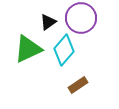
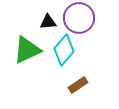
purple circle: moved 2 px left
black triangle: rotated 30 degrees clockwise
green triangle: moved 1 px left, 1 px down
